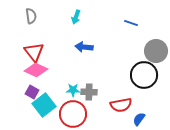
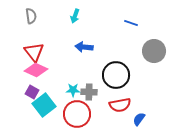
cyan arrow: moved 1 px left, 1 px up
gray circle: moved 2 px left
black circle: moved 28 px left
red semicircle: moved 1 px left
red circle: moved 4 px right
